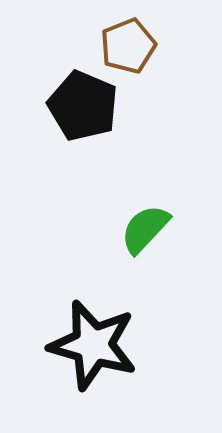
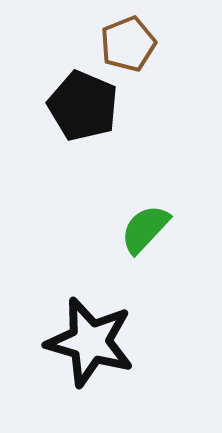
brown pentagon: moved 2 px up
black star: moved 3 px left, 3 px up
